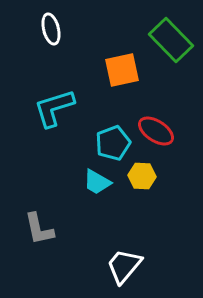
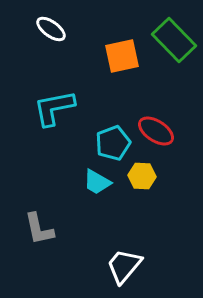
white ellipse: rotated 40 degrees counterclockwise
green rectangle: moved 3 px right
orange square: moved 14 px up
cyan L-shape: rotated 6 degrees clockwise
